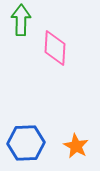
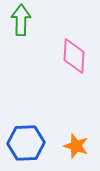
pink diamond: moved 19 px right, 8 px down
orange star: rotated 10 degrees counterclockwise
